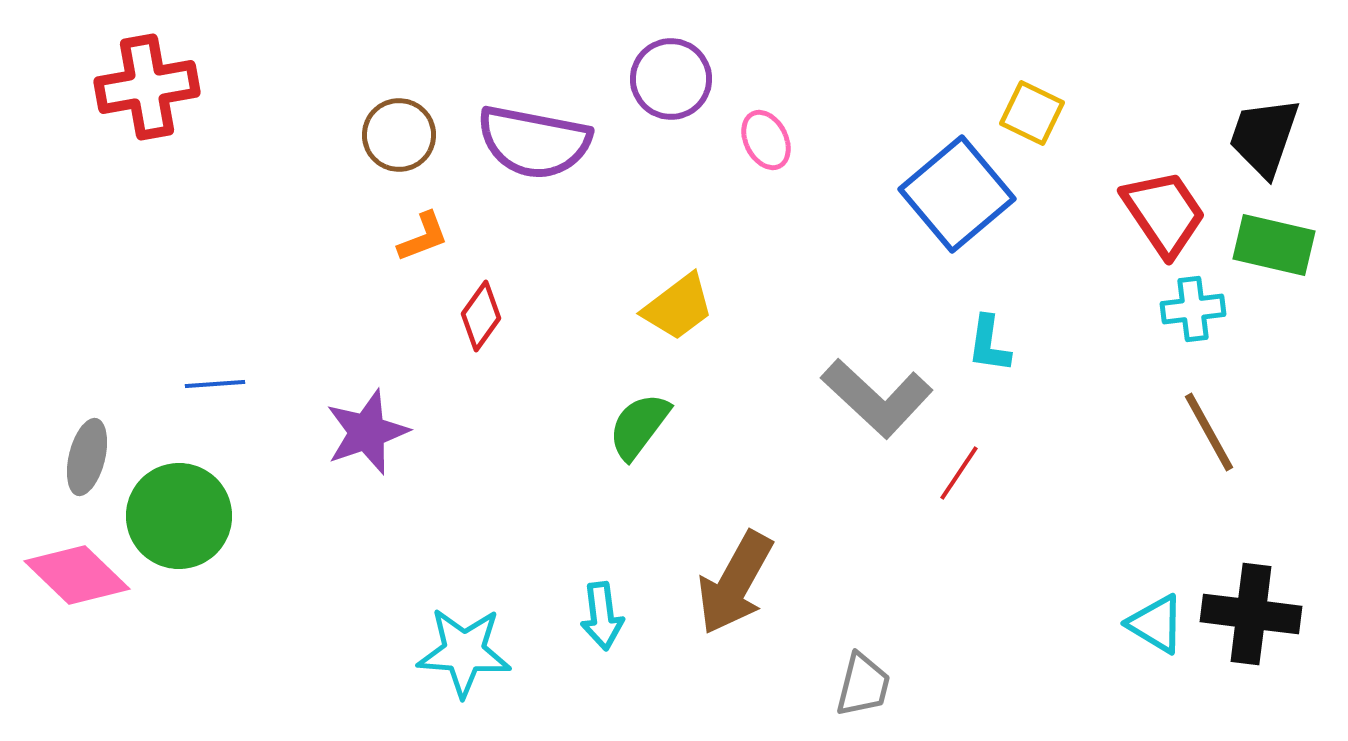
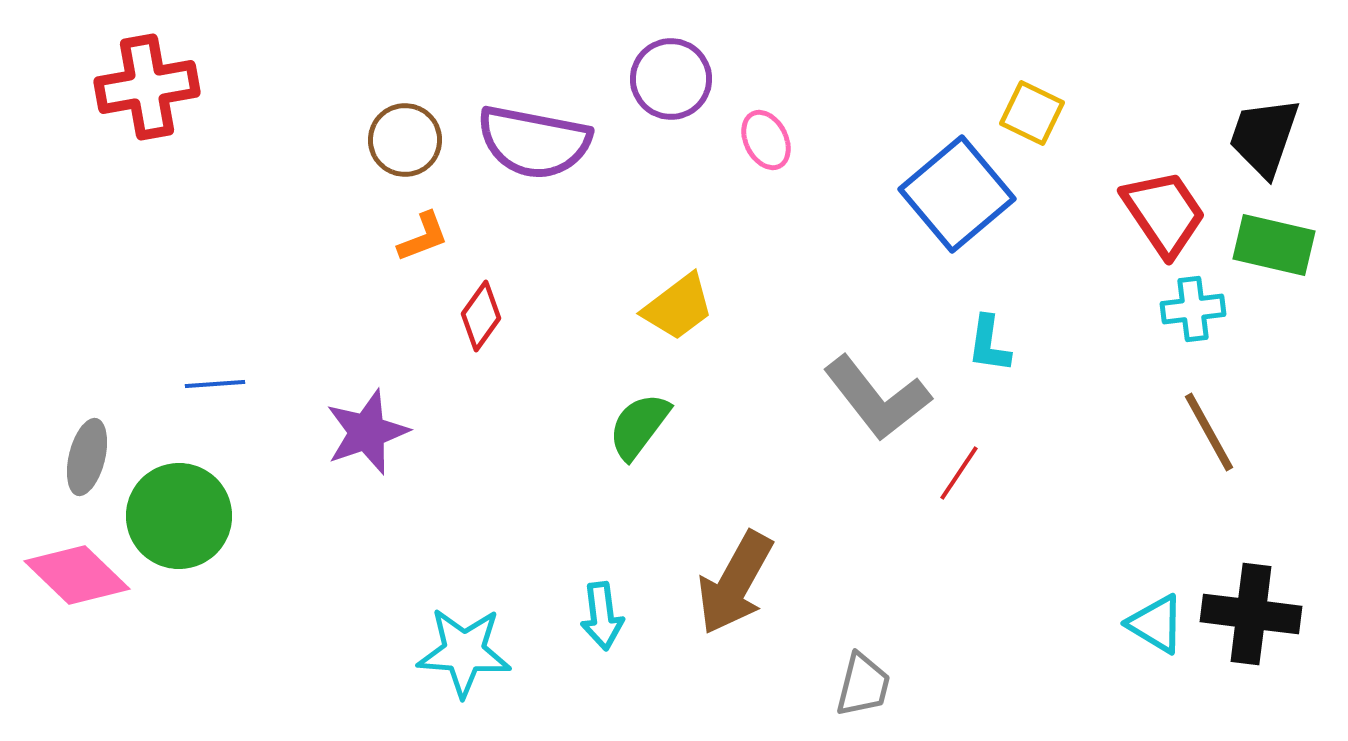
brown circle: moved 6 px right, 5 px down
gray L-shape: rotated 9 degrees clockwise
